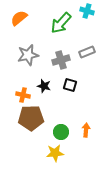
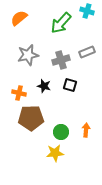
orange cross: moved 4 px left, 2 px up
